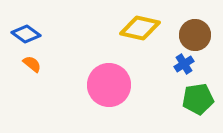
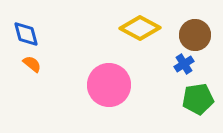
yellow diamond: rotated 15 degrees clockwise
blue diamond: rotated 40 degrees clockwise
